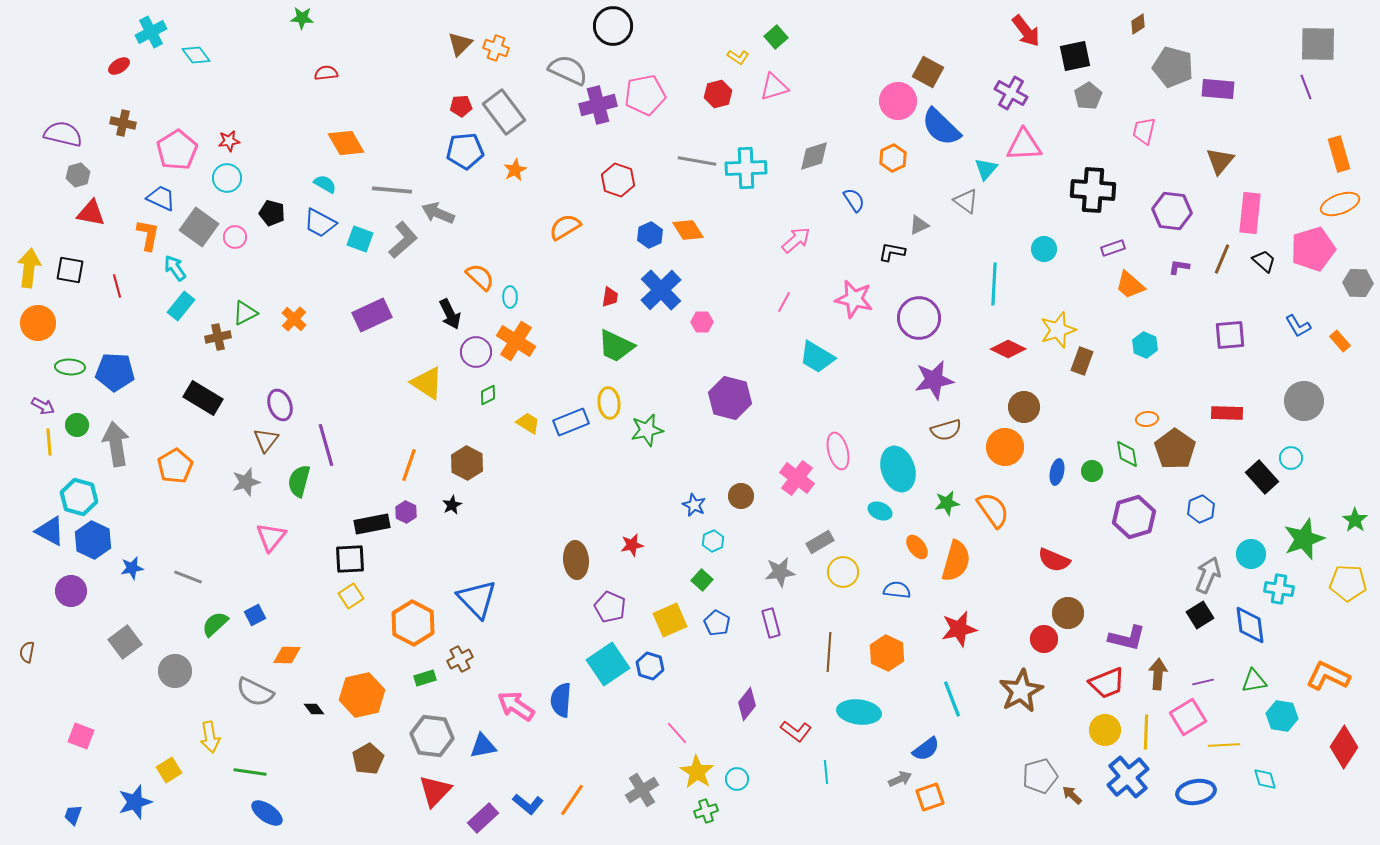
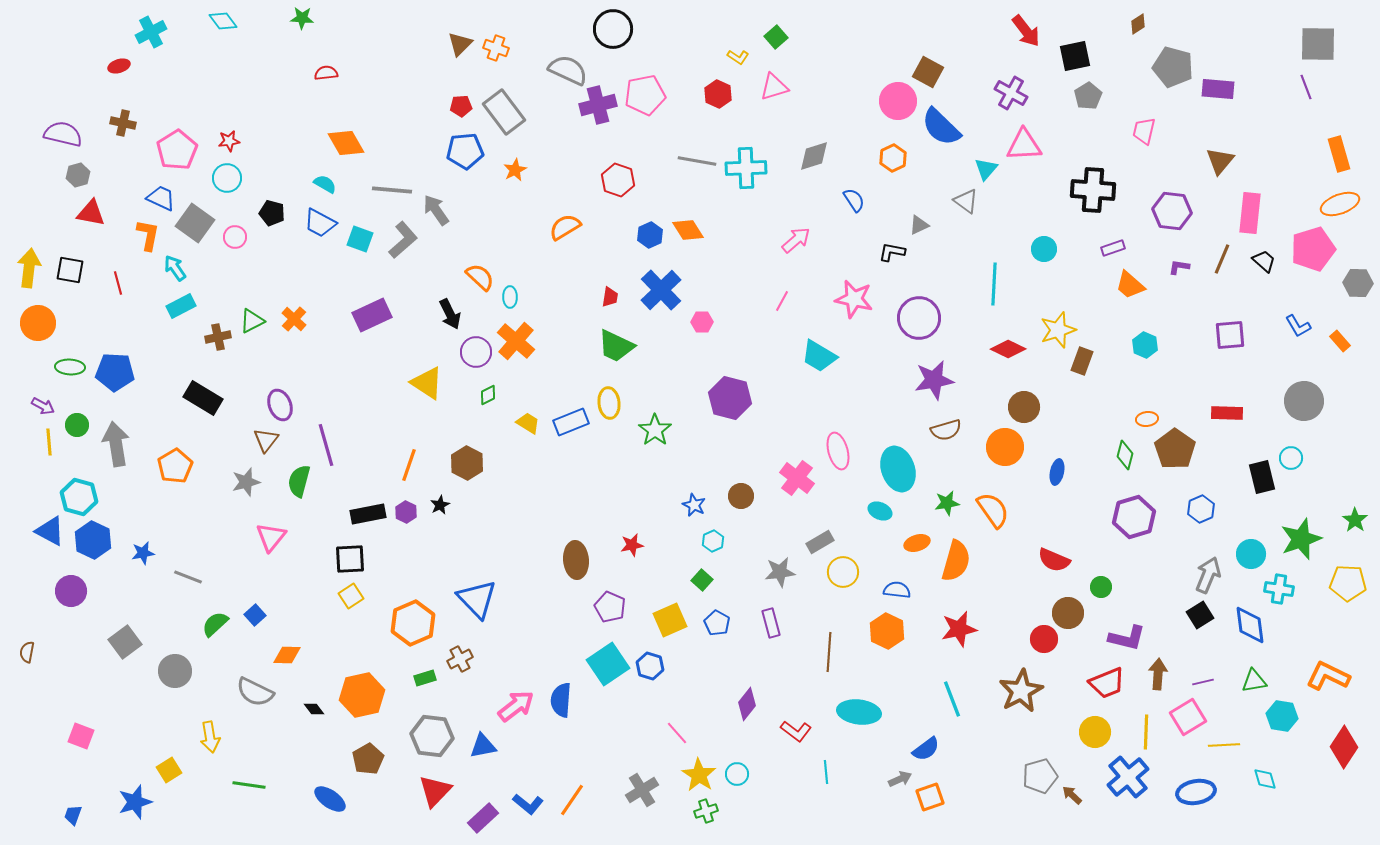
black circle at (613, 26): moved 3 px down
cyan diamond at (196, 55): moved 27 px right, 34 px up
red ellipse at (119, 66): rotated 15 degrees clockwise
red hexagon at (718, 94): rotated 20 degrees counterclockwise
gray arrow at (438, 213): moved 2 px left, 3 px up; rotated 32 degrees clockwise
gray square at (199, 227): moved 4 px left, 4 px up
red line at (117, 286): moved 1 px right, 3 px up
pink line at (784, 302): moved 2 px left, 1 px up
cyan rectangle at (181, 306): rotated 24 degrees clockwise
green triangle at (245, 313): moved 7 px right, 8 px down
orange cross at (516, 341): rotated 9 degrees clockwise
cyan trapezoid at (817, 357): moved 2 px right, 1 px up
green star at (647, 430): moved 8 px right; rotated 24 degrees counterclockwise
green diamond at (1127, 454): moved 2 px left, 1 px down; rotated 24 degrees clockwise
green circle at (1092, 471): moved 9 px right, 116 px down
black rectangle at (1262, 477): rotated 28 degrees clockwise
black star at (452, 505): moved 12 px left
black rectangle at (372, 524): moved 4 px left, 10 px up
green star at (1304, 539): moved 3 px left
orange ellipse at (917, 547): moved 4 px up; rotated 70 degrees counterclockwise
blue star at (132, 568): moved 11 px right, 15 px up
blue square at (255, 615): rotated 15 degrees counterclockwise
orange hexagon at (413, 623): rotated 9 degrees clockwise
orange hexagon at (887, 653): moved 22 px up
pink arrow at (516, 706): rotated 108 degrees clockwise
yellow circle at (1105, 730): moved 10 px left, 2 px down
green line at (250, 772): moved 1 px left, 13 px down
yellow star at (697, 772): moved 2 px right, 3 px down
cyan circle at (737, 779): moved 5 px up
blue ellipse at (267, 813): moved 63 px right, 14 px up
